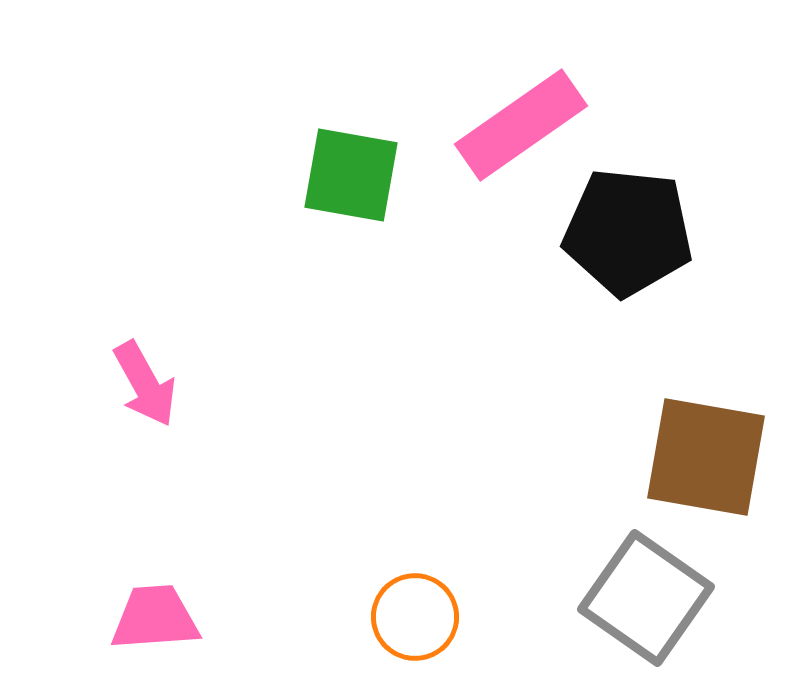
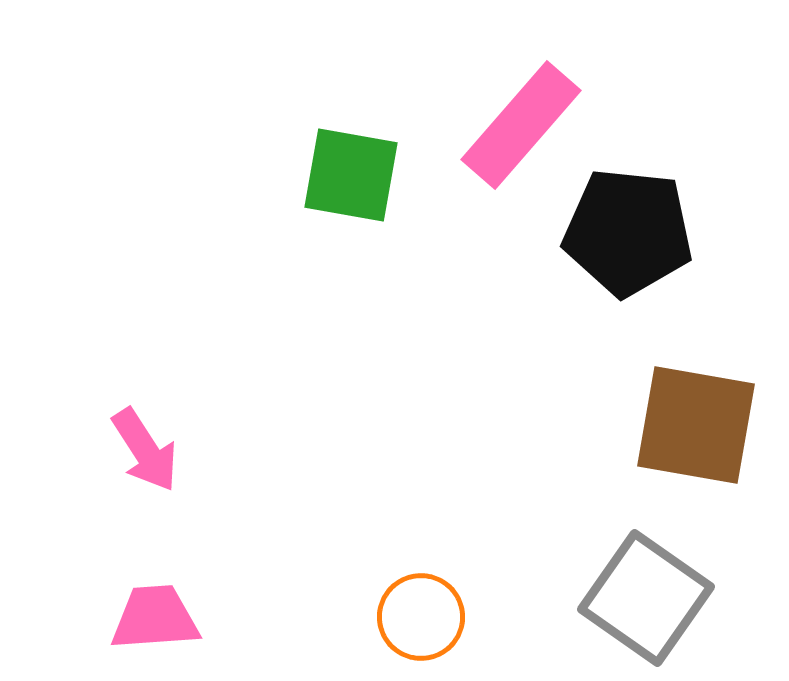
pink rectangle: rotated 14 degrees counterclockwise
pink arrow: moved 66 px down; rotated 4 degrees counterclockwise
brown square: moved 10 px left, 32 px up
orange circle: moved 6 px right
